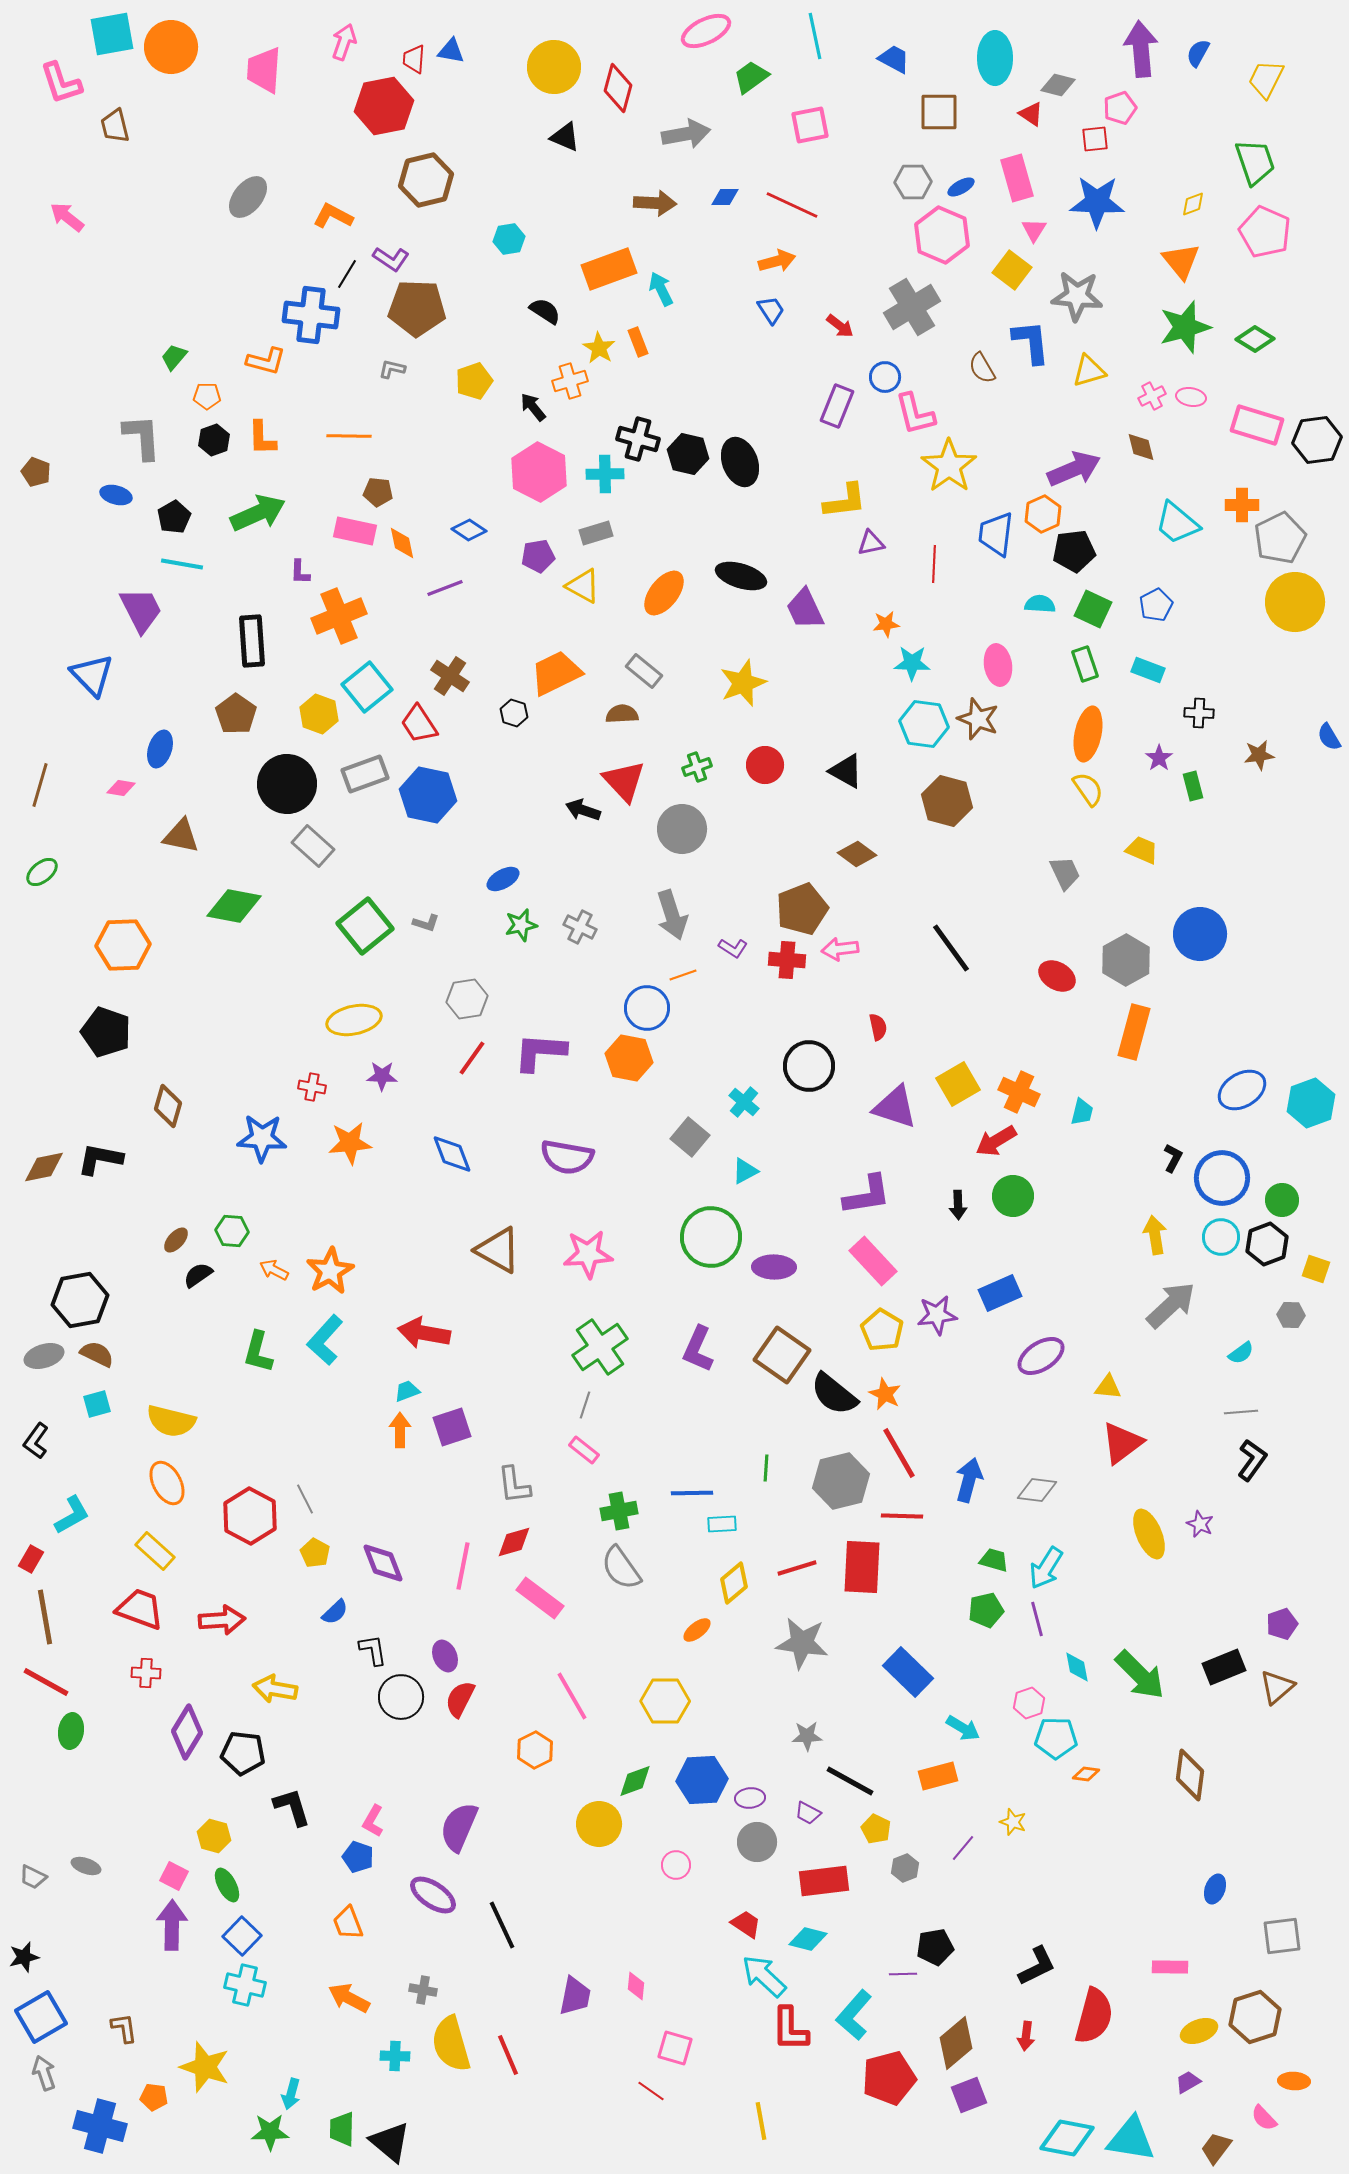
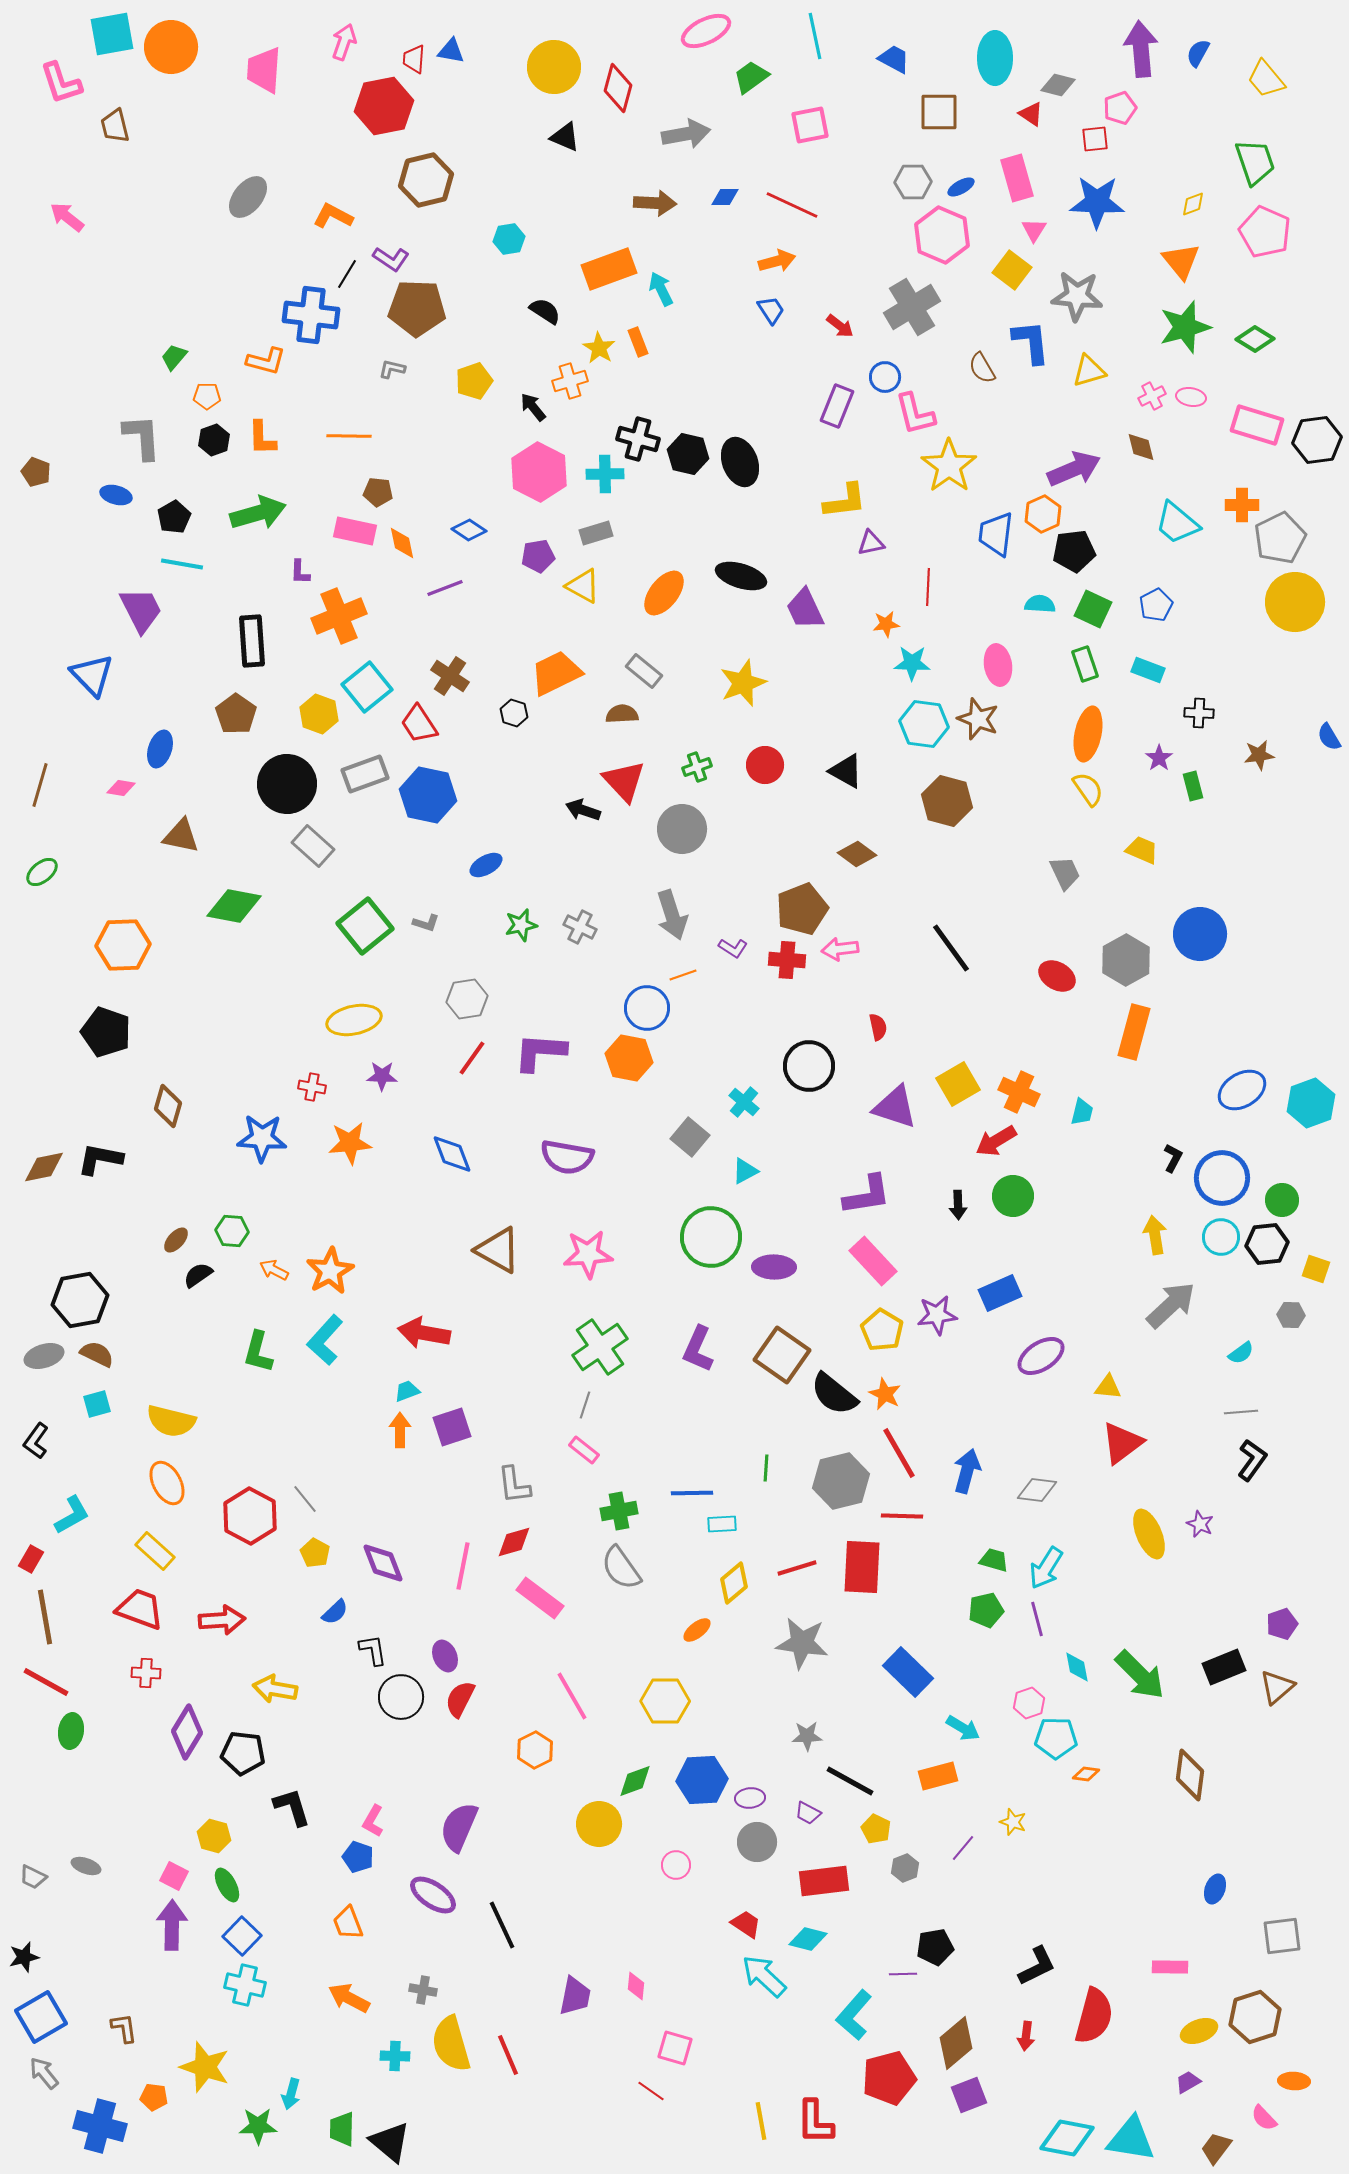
yellow trapezoid at (1266, 79): rotated 66 degrees counterclockwise
green arrow at (258, 513): rotated 8 degrees clockwise
red line at (934, 564): moved 6 px left, 23 px down
blue ellipse at (503, 879): moved 17 px left, 14 px up
black hexagon at (1267, 1244): rotated 15 degrees clockwise
blue arrow at (969, 1480): moved 2 px left, 9 px up
gray line at (305, 1499): rotated 12 degrees counterclockwise
red L-shape at (790, 2029): moved 25 px right, 93 px down
gray arrow at (44, 2073): rotated 20 degrees counterclockwise
green star at (270, 2132): moved 12 px left, 6 px up
